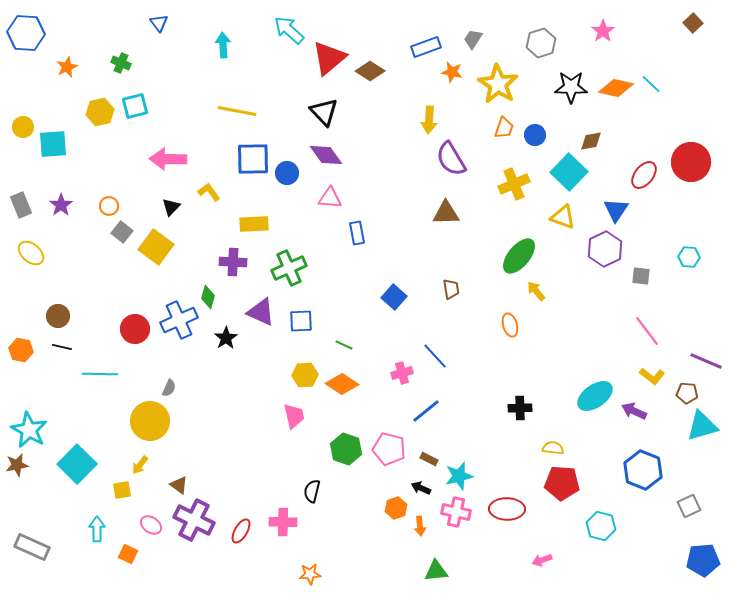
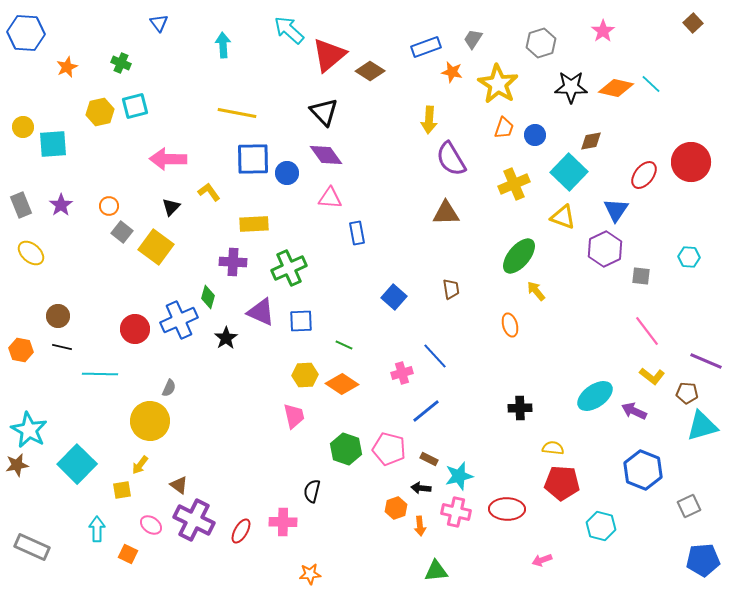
red triangle at (329, 58): moved 3 px up
yellow line at (237, 111): moved 2 px down
black arrow at (421, 488): rotated 18 degrees counterclockwise
